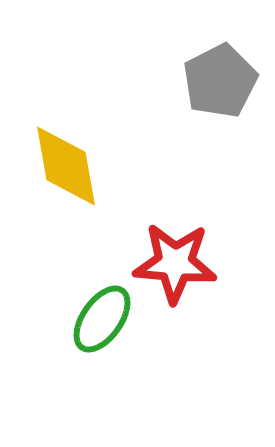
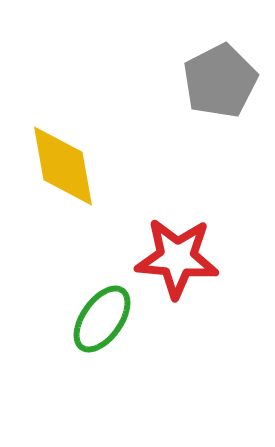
yellow diamond: moved 3 px left
red star: moved 2 px right, 5 px up
